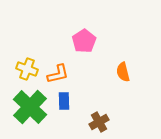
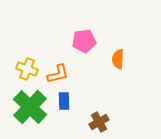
pink pentagon: rotated 25 degrees clockwise
orange semicircle: moved 5 px left, 13 px up; rotated 18 degrees clockwise
